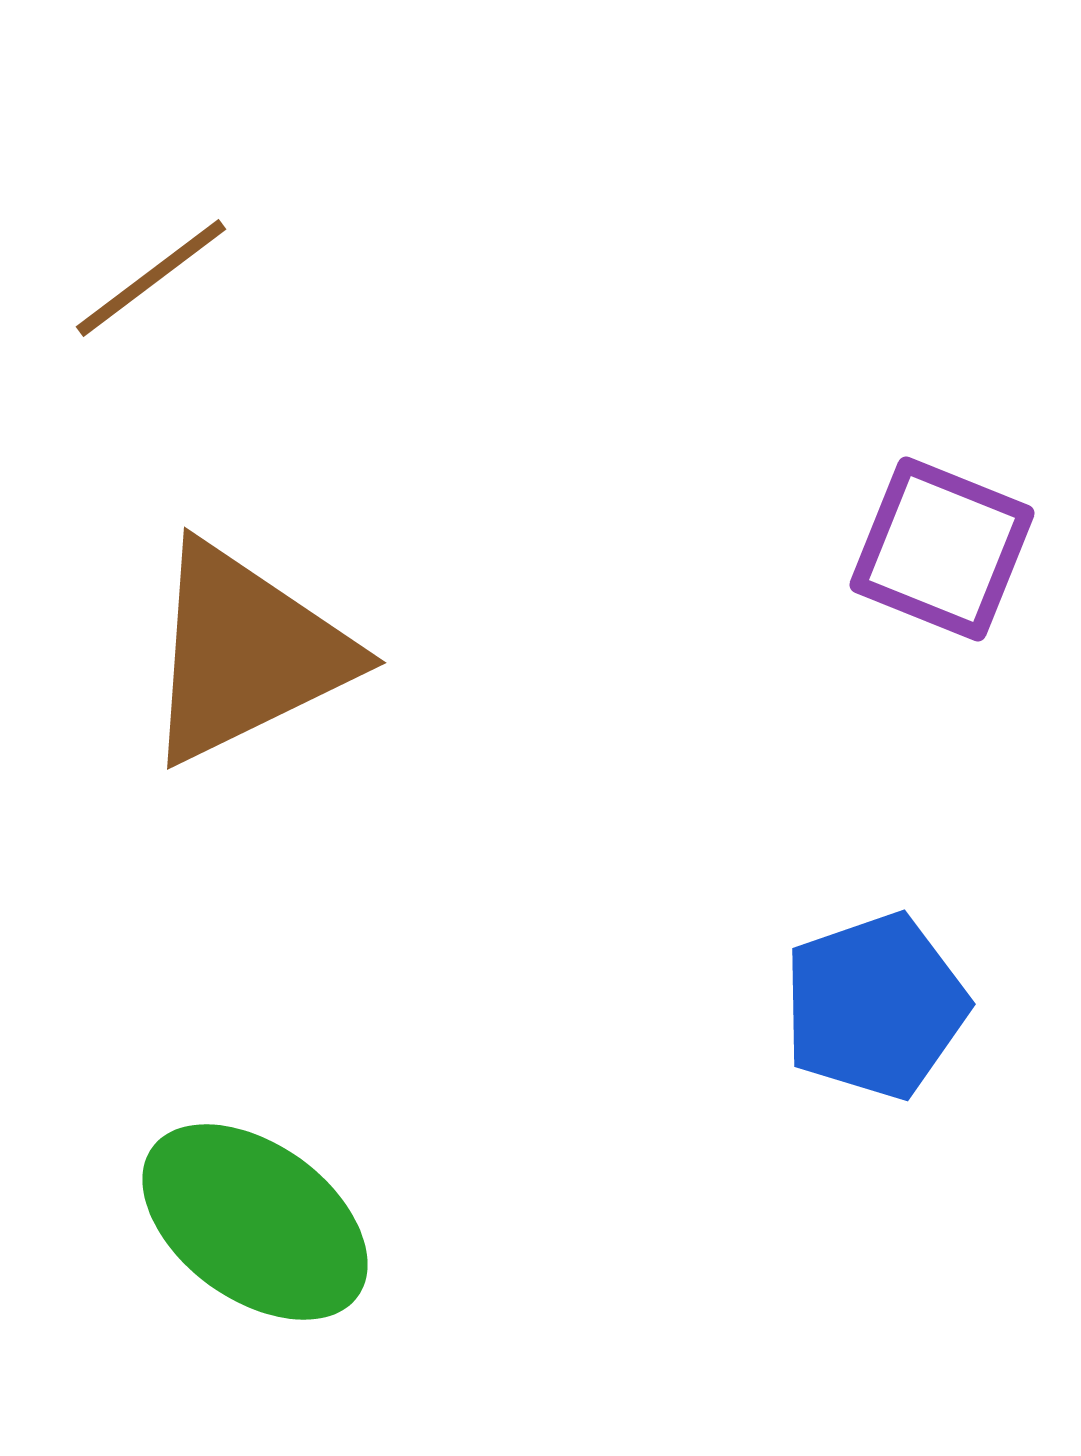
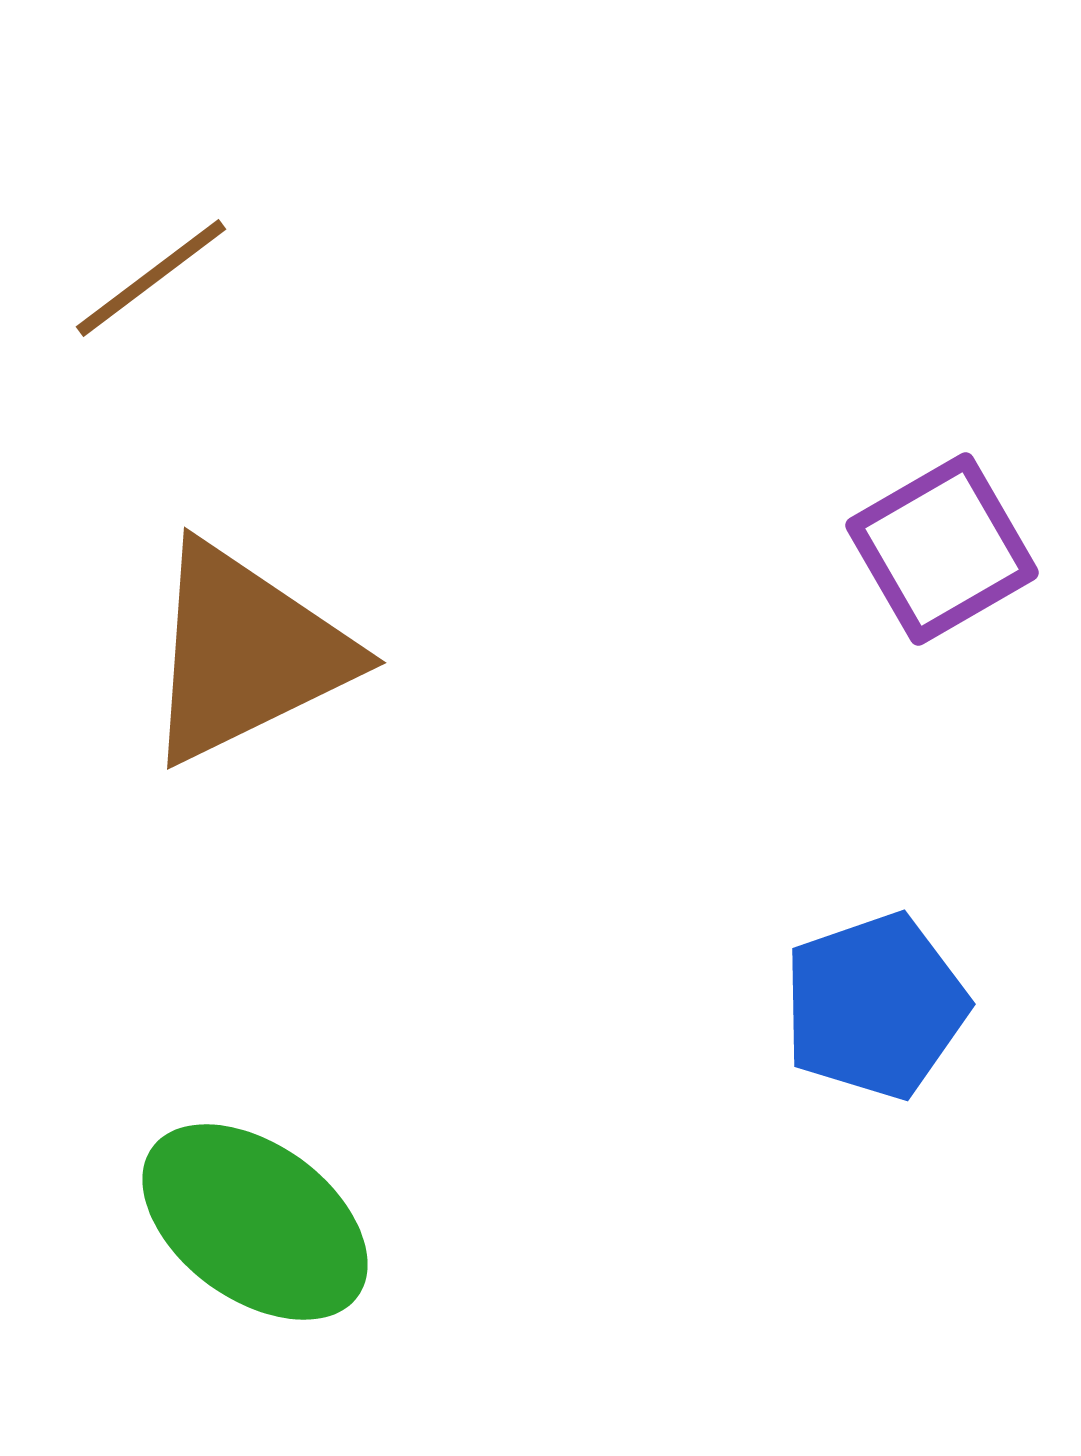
purple square: rotated 38 degrees clockwise
